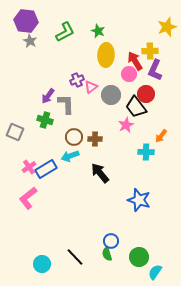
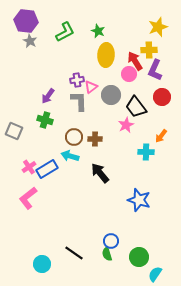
yellow star: moved 9 px left
yellow cross: moved 1 px left, 1 px up
purple cross: rotated 16 degrees clockwise
red circle: moved 16 px right, 3 px down
gray L-shape: moved 13 px right, 3 px up
gray square: moved 1 px left, 1 px up
cyan arrow: rotated 36 degrees clockwise
blue rectangle: moved 1 px right
black line: moved 1 px left, 4 px up; rotated 12 degrees counterclockwise
cyan semicircle: moved 2 px down
